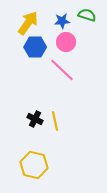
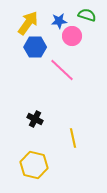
blue star: moved 3 px left
pink circle: moved 6 px right, 6 px up
yellow line: moved 18 px right, 17 px down
